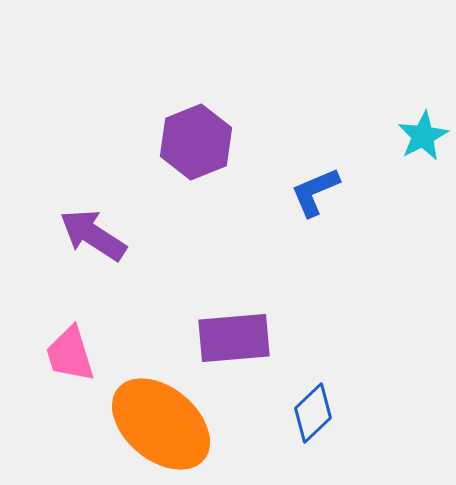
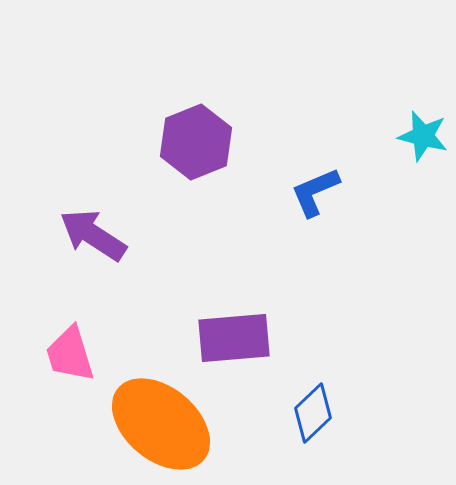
cyan star: rotated 30 degrees counterclockwise
